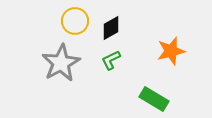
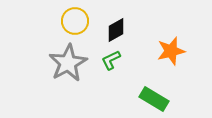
black diamond: moved 5 px right, 2 px down
gray star: moved 7 px right
